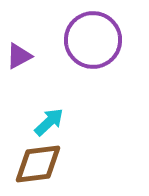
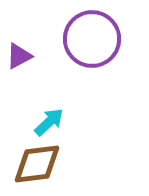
purple circle: moved 1 px left, 1 px up
brown diamond: moved 1 px left
